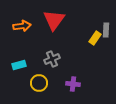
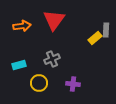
yellow rectangle: rotated 16 degrees clockwise
